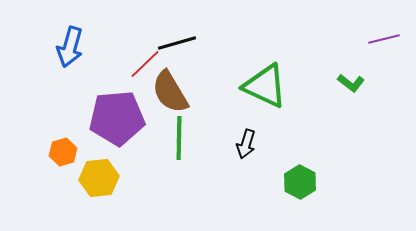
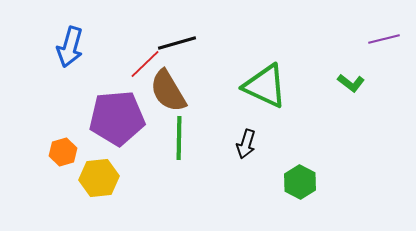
brown semicircle: moved 2 px left, 1 px up
